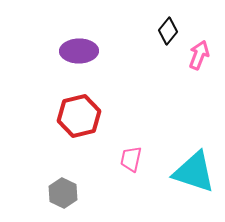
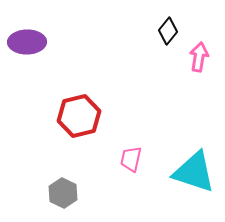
purple ellipse: moved 52 px left, 9 px up
pink arrow: moved 2 px down; rotated 12 degrees counterclockwise
